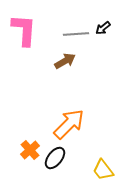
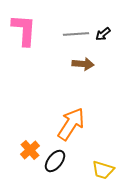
black arrow: moved 6 px down
brown arrow: moved 18 px right, 3 px down; rotated 35 degrees clockwise
orange arrow: moved 2 px right; rotated 12 degrees counterclockwise
black ellipse: moved 3 px down
yellow trapezoid: rotated 35 degrees counterclockwise
